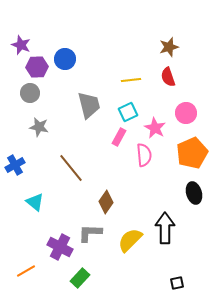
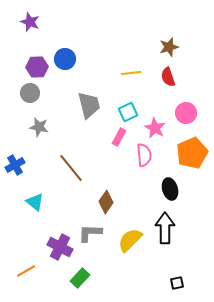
purple star: moved 9 px right, 23 px up
yellow line: moved 7 px up
black ellipse: moved 24 px left, 4 px up
